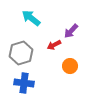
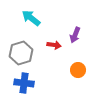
purple arrow: moved 4 px right, 4 px down; rotated 21 degrees counterclockwise
red arrow: rotated 144 degrees counterclockwise
orange circle: moved 8 px right, 4 px down
